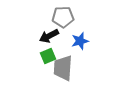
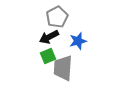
gray pentagon: moved 6 px left; rotated 25 degrees counterclockwise
black arrow: moved 1 px down
blue star: moved 2 px left
